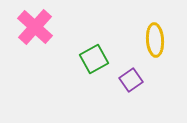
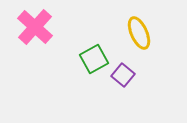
yellow ellipse: moved 16 px left, 7 px up; rotated 20 degrees counterclockwise
purple square: moved 8 px left, 5 px up; rotated 15 degrees counterclockwise
